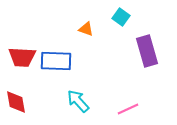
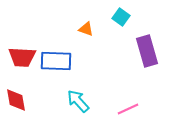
red diamond: moved 2 px up
